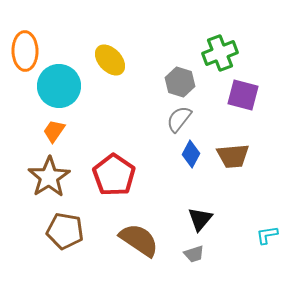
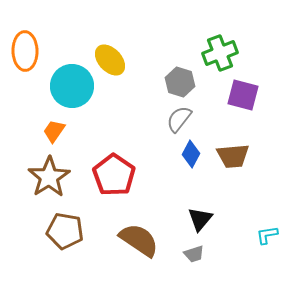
cyan circle: moved 13 px right
